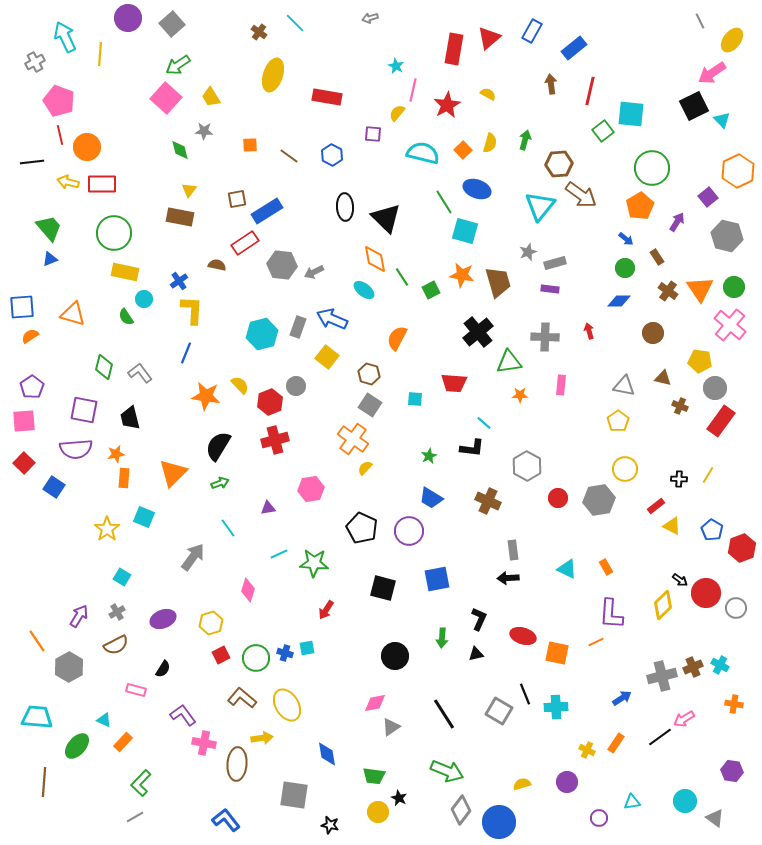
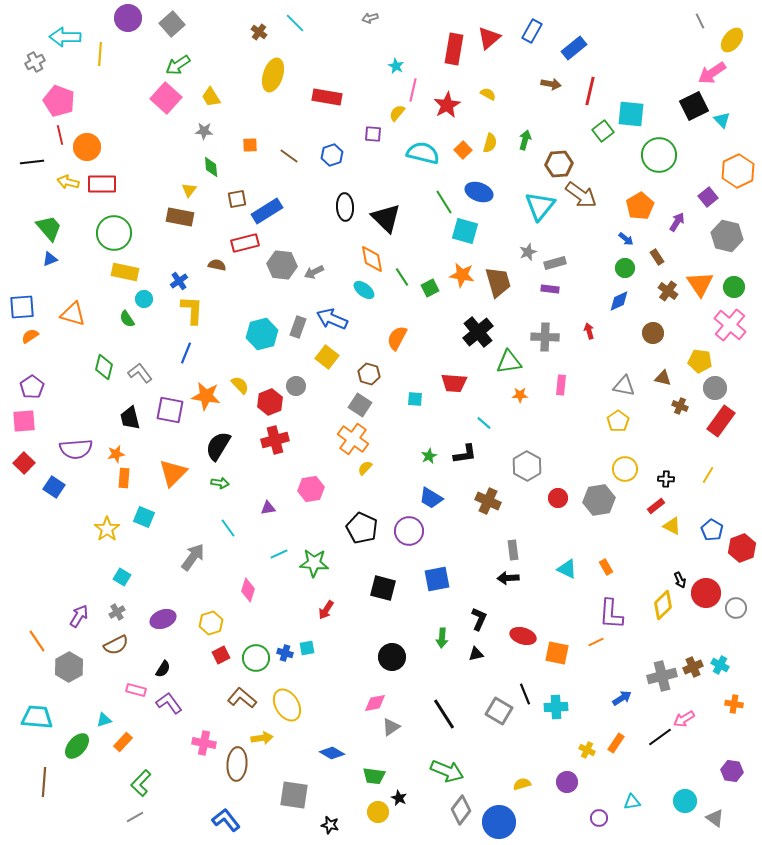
cyan arrow at (65, 37): rotated 64 degrees counterclockwise
brown arrow at (551, 84): rotated 108 degrees clockwise
green diamond at (180, 150): moved 31 px right, 17 px down; rotated 10 degrees clockwise
blue hexagon at (332, 155): rotated 15 degrees clockwise
green circle at (652, 168): moved 7 px right, 13 px up
blue ellipse at (477, 189): moved 2 px right, 3 px down
red rectangle at (245, 243): rotated 20 degrees clockwise
orange diamond at (375, 259): moved 3 px left
orange triangle at (700, 289): moved 5 px up
green square at (431, 290): moved 1 px left, 2 px up
blue diamond at (619, 301): rotated 25 degrees counterclockwise
green semicircle at (126, 317): moved 1 px right, 2 px down
gray square at (370, 405): moved 10 px left
purple square at (84, 410): moved 86 px right
black L-shape at (472, 448): moved 7 px left, 6 px down; rotated 15 degrees counterclockwise
black cross at (679, 479): moved 13 px left
green arrow at (220, 483): rotated 30 degrees clockwise
black arrow at (680, 580): rotated 28 degrees clockwise
black circle at (395, 656): moved 3 px left, 1 px down
purple L-shape at (183, 715): moved 14 px left, 12 px up
cyan triangle at (104, 720): rotated 42 degrees counterclockwise
blue diamond at (327, 754): moved 5 px right, 1 px up; rotated 50 degrees counterclockwise
